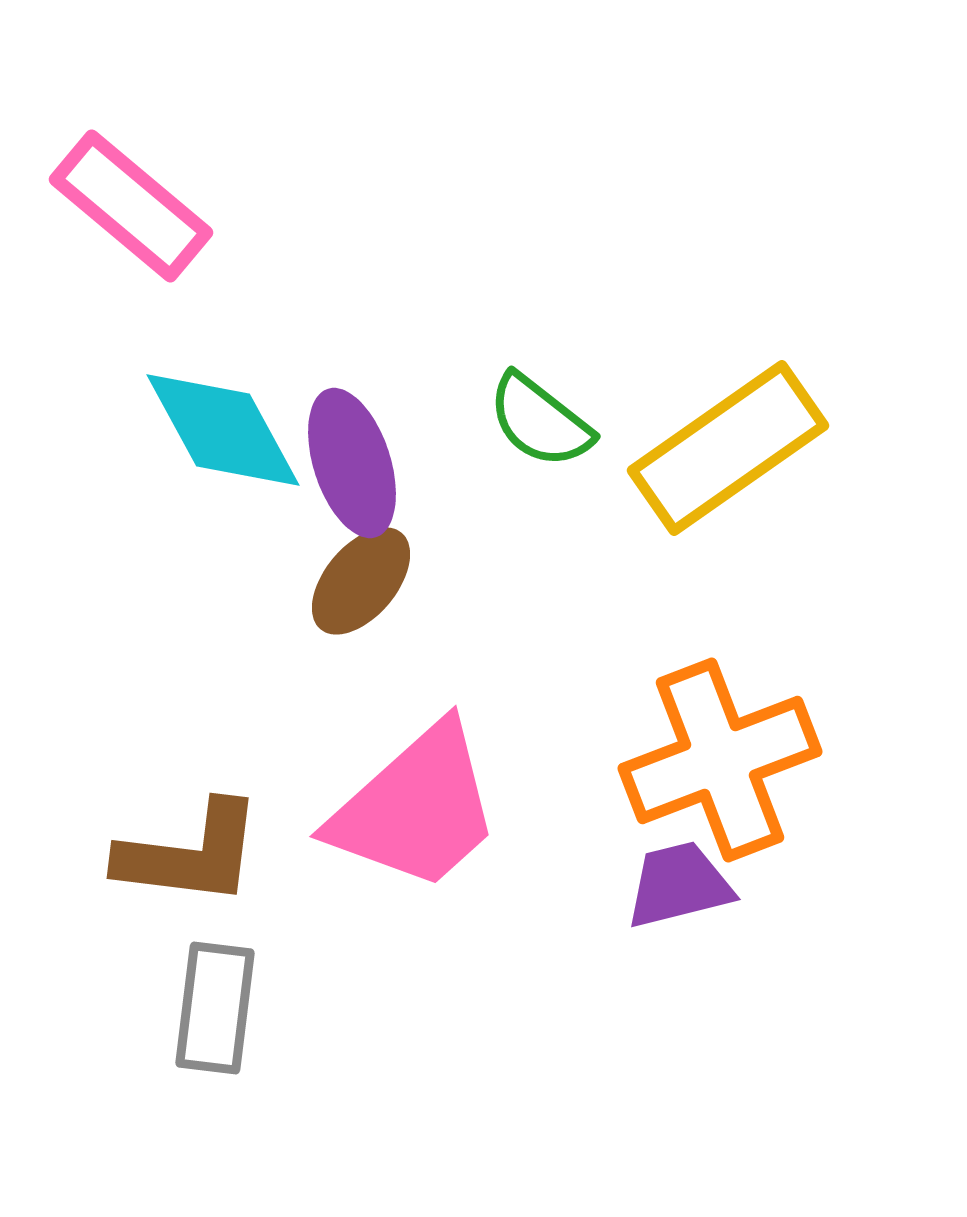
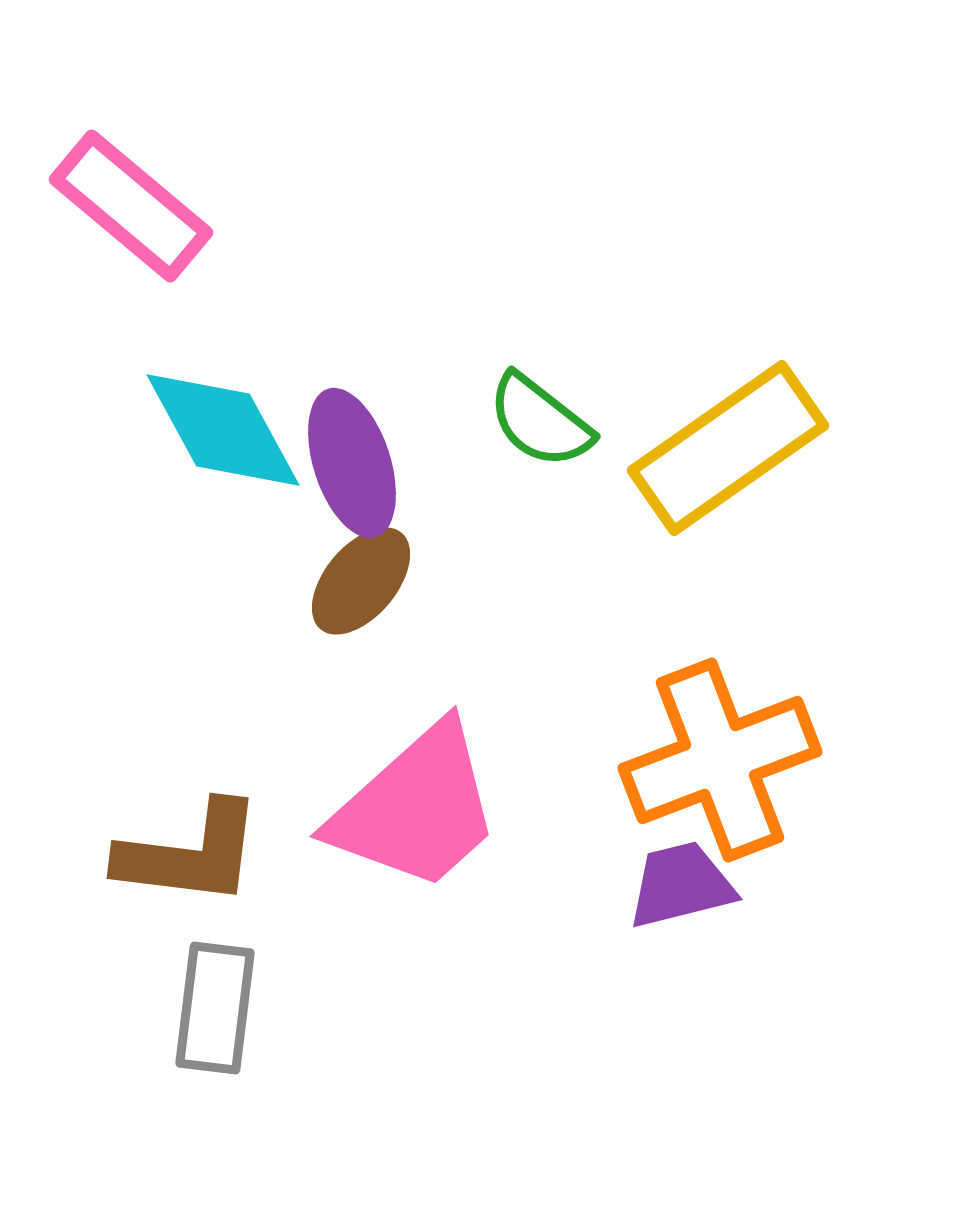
purple trapezoid: moved 2 px right
